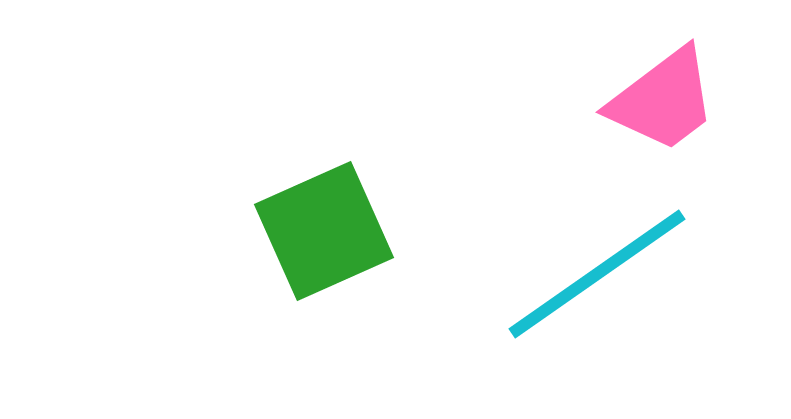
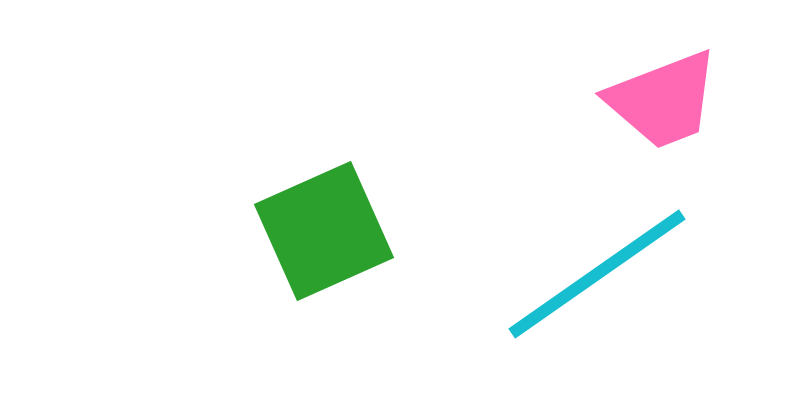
pink trapezoid: rotated 16 degrees clockwise
